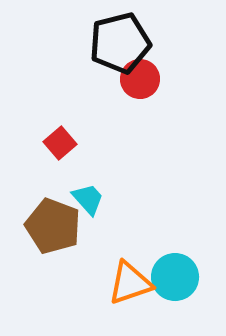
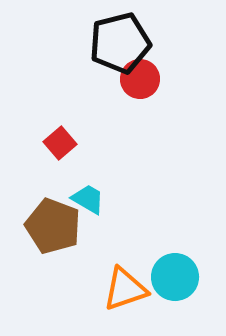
cyan trapezoid: rotated 18 degrees counterclockwise
orange triangle: moved 5 px left, 6 px down
